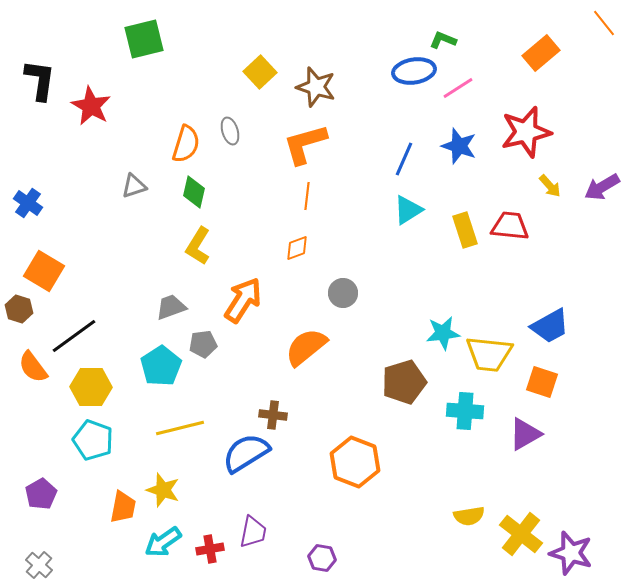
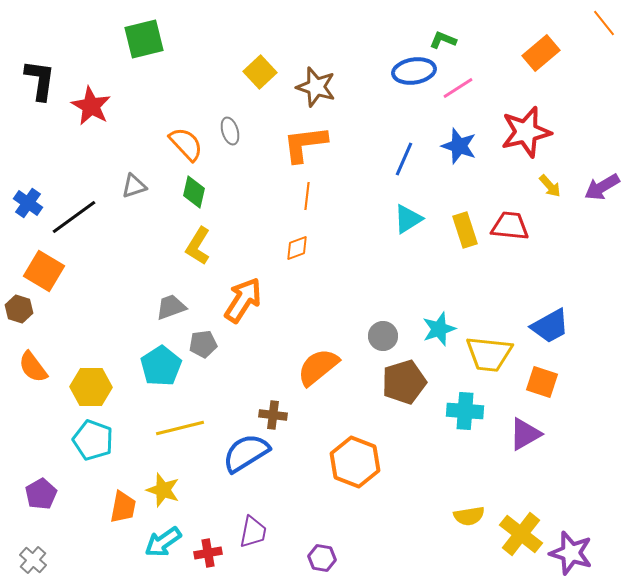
orange semicircle at (186, 144): rotated 60 degrees counterclockwise
orange L-shape at (305, 144): rotated 9 degrees clockwise
cyan triangle at (408, 210): moved 9 px down
gray circle at (343, 293): moved 40 px right, 43 px down
cyan star at (443, 333): moved 4 px left, 4 px up; rotated 12 degrees counterclockwise
black line at (74, 336): moved 119 px up
orange semicircle at (306, 347): moved 12 px right, 20 px down
red cross at (210, 549): moved 2 px left, 4 px down
gray cross at (39, 565): moved 6 px left, 5 px up
